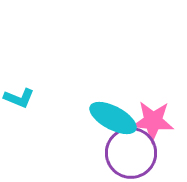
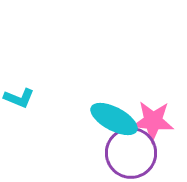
cyan ellipse: moved 1 px right, 1 px down
